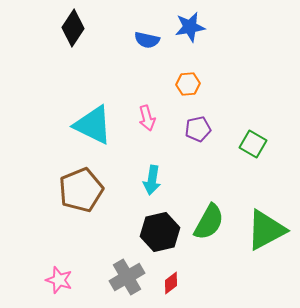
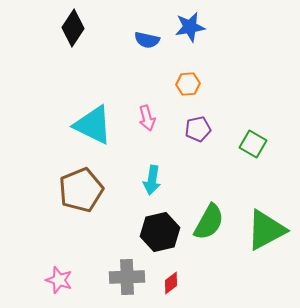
gray cross: rotated 28 degrees clockwise
